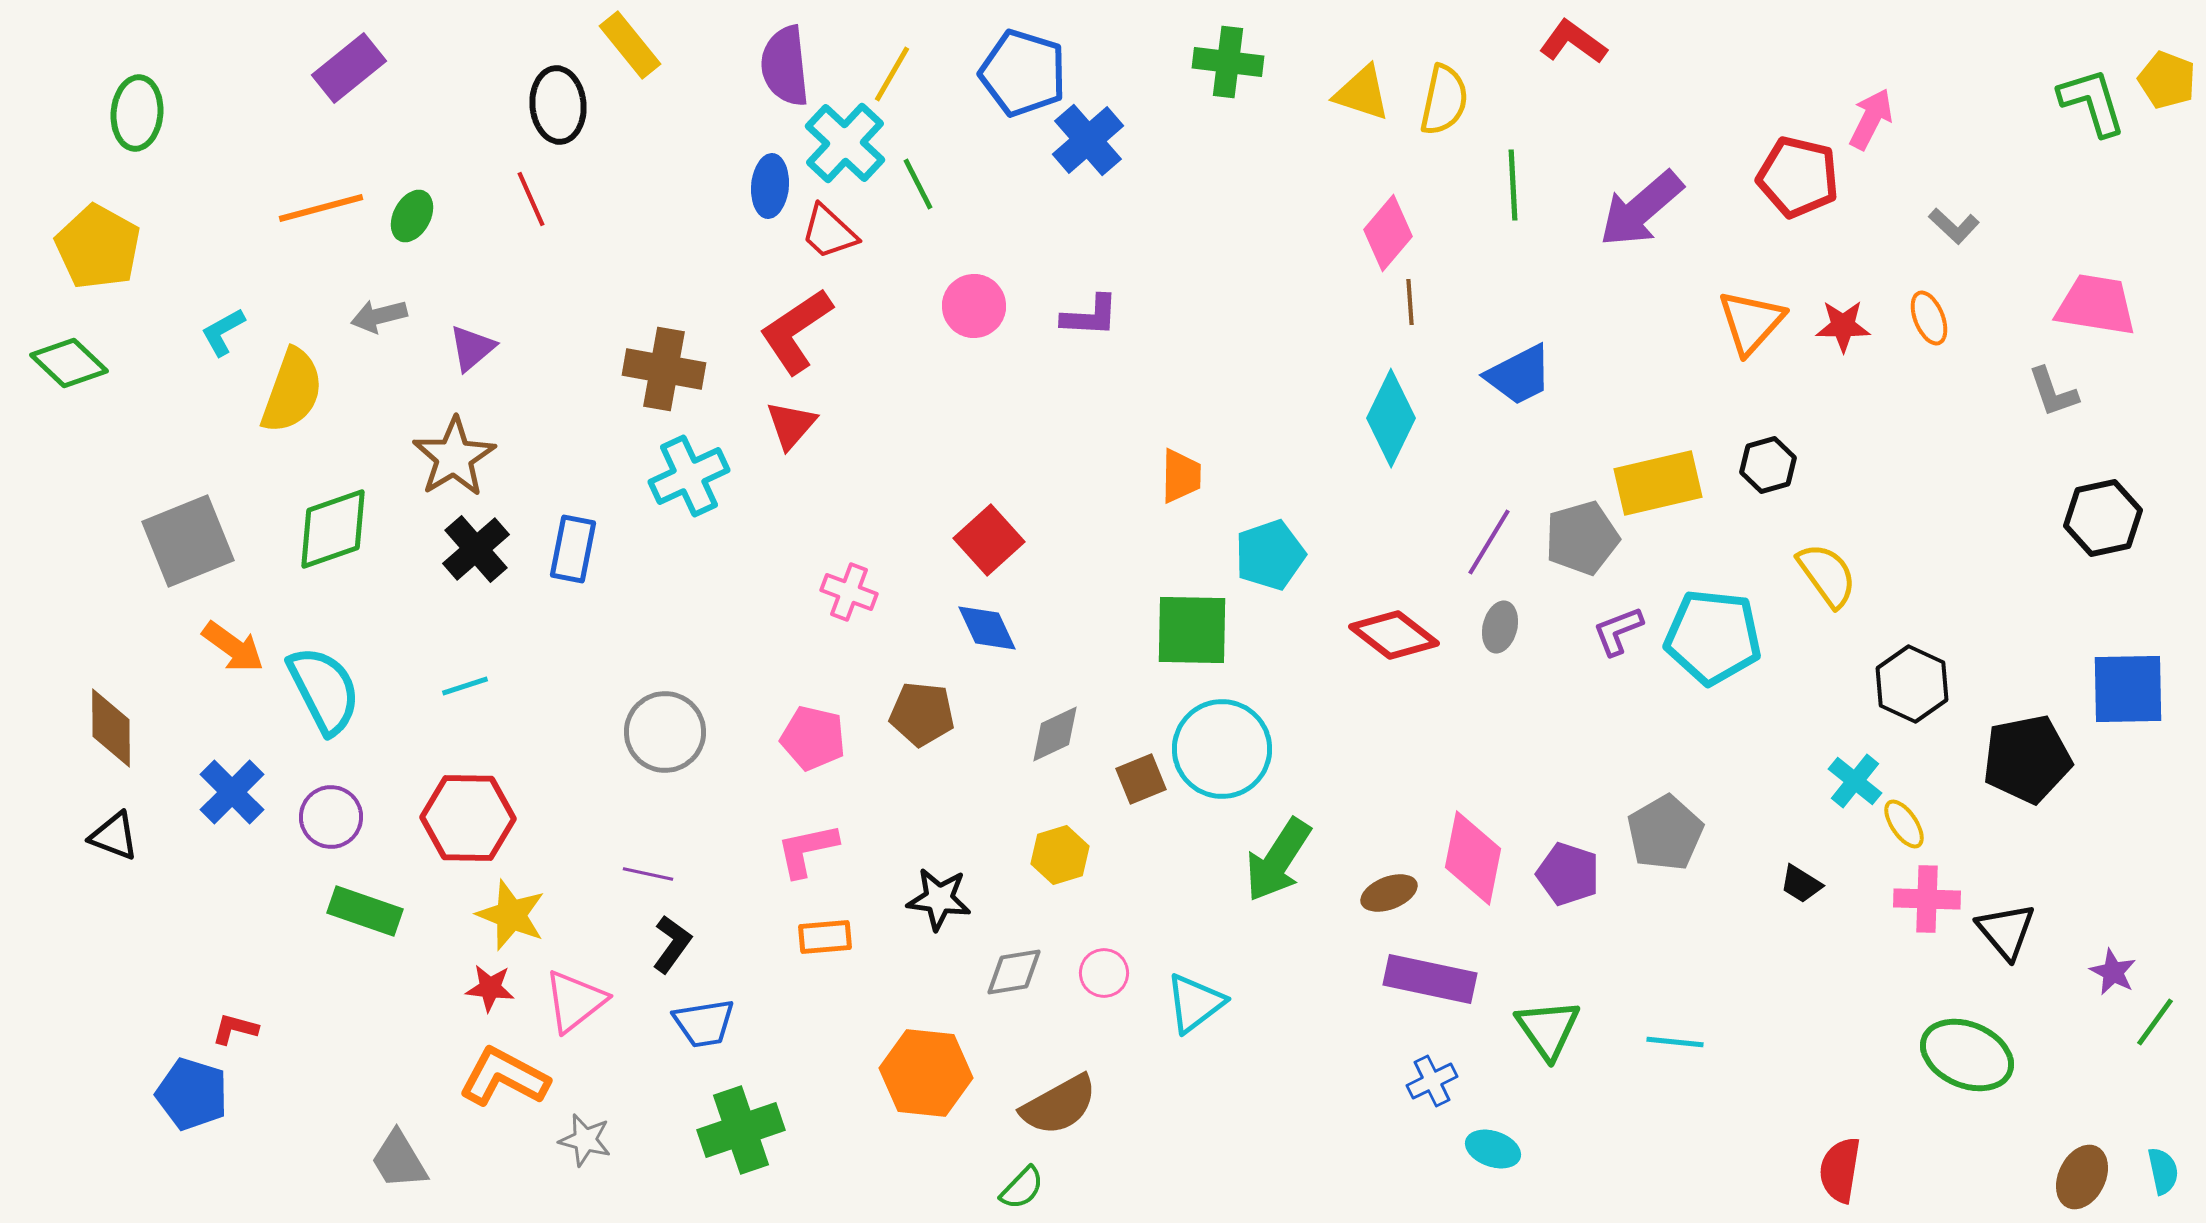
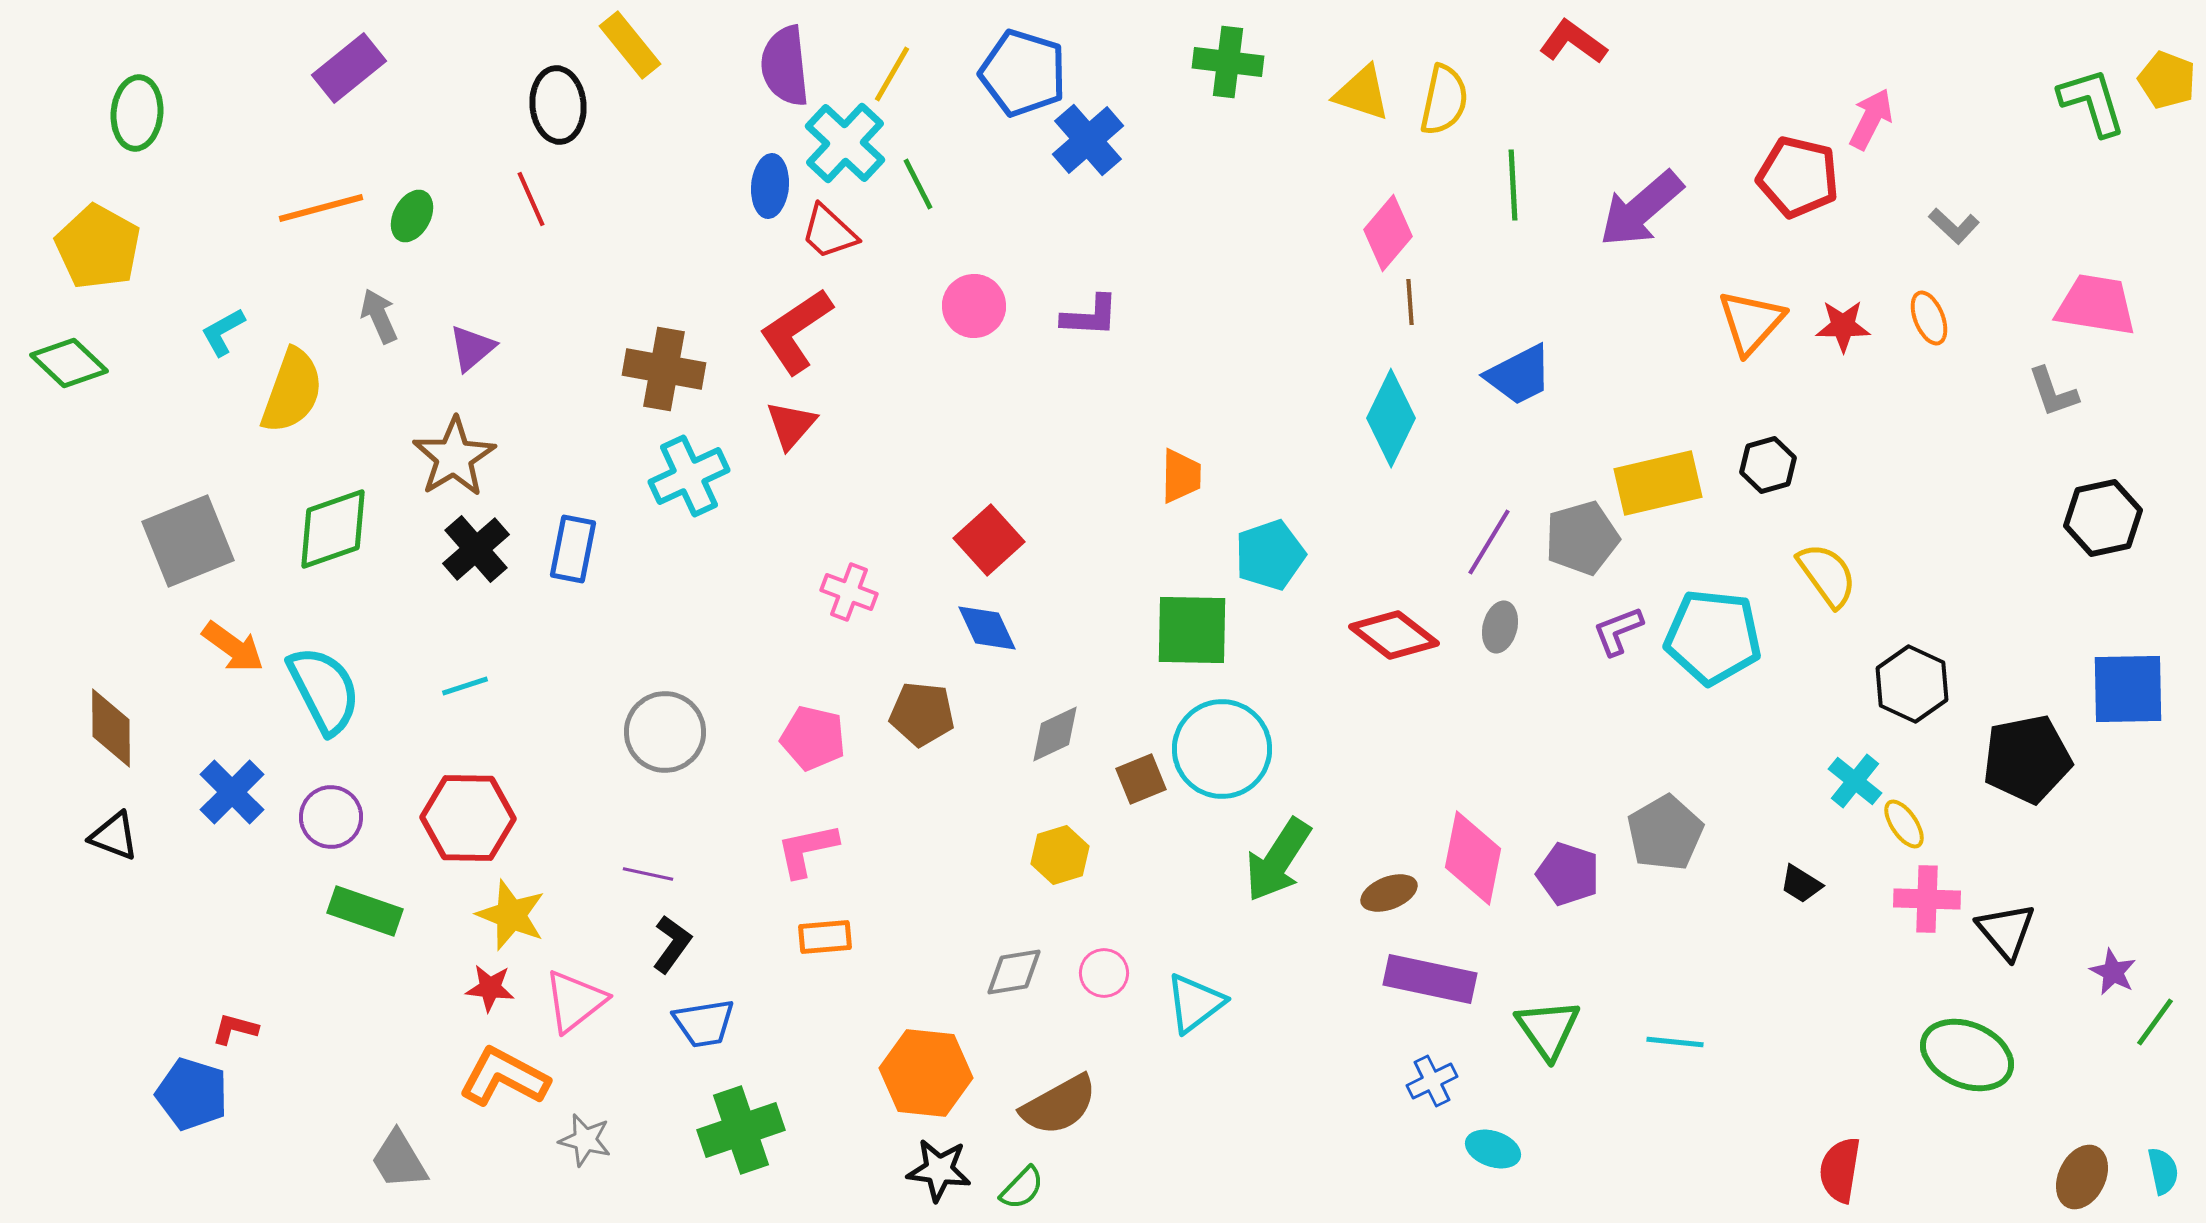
gray arrow at (379, 316): rotated 80 degrees clockwise
black star at (939, 899): moved 271 px down
